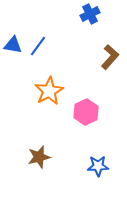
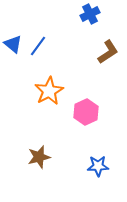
blue triangle: moved 1 px up; rotated 30 degrees clockwise
brown L-shape: moved 2 px left, 5 px up; rotated 15 degrees clockwise
